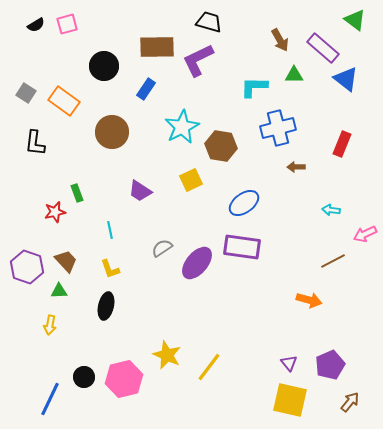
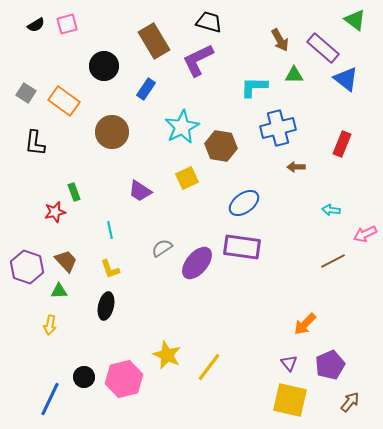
brown rectangle at (157, 47): moved 3 px left, 6 px up; rotated 60 degrees clockwise
yellow square at (191, 180): moved 4 px left, 2 px up
green rectangle at (77, 193): moved 3 px left, 1 px up
orange arrow at (309, 300): moved 4 px left, 24 px down; rotated 120 degrees clockwise
